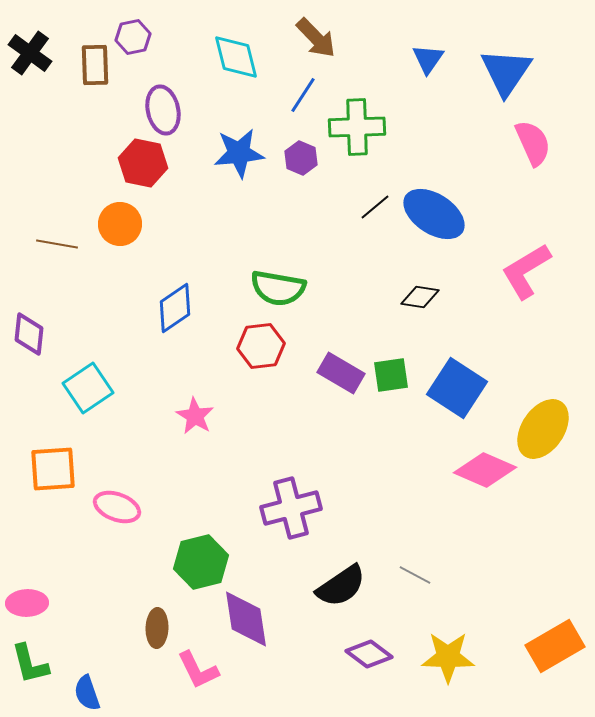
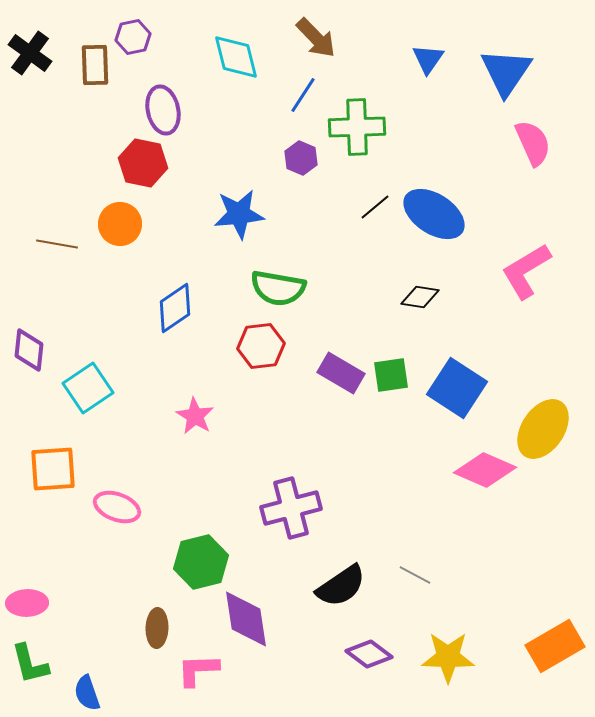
blue star at (239, 153): moved 61 px down
purple diamond at (29, 334): moved 16 px down
pink L-shape at (198, 670): rotated 114 degrees clockwise
